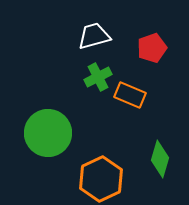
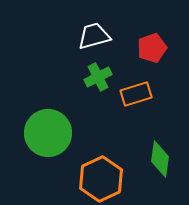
orange rectangle: moved 6 px right, 1 px up; rotated 40 degrees counterclockwise
green diamond: rotated 9 degrees counterclockwise
